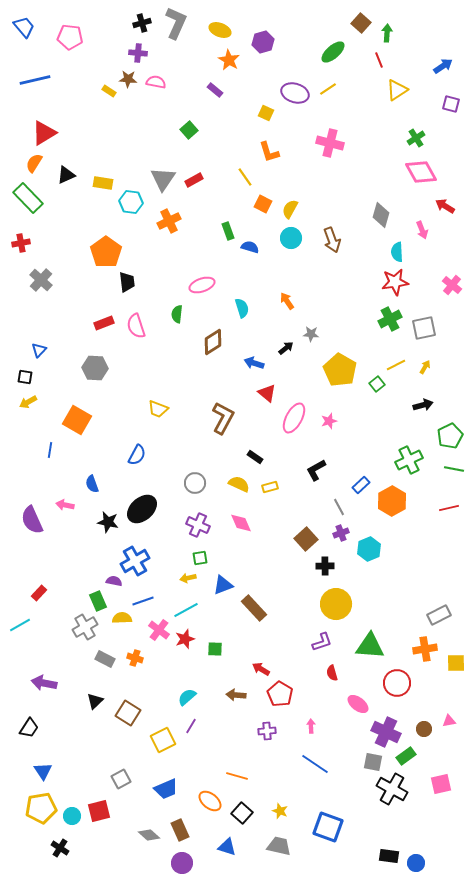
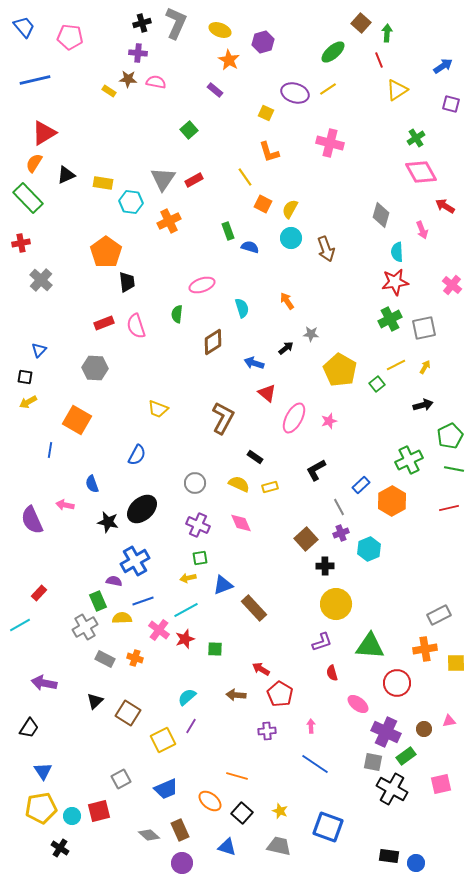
brown arrow at (332, 240): moved 6 px left, 9 px down
